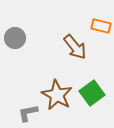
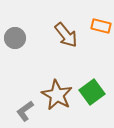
brown arrow: moved 9 px left, 12 px up
green square: moved 1 px up
gray L-shape: moved 3 px left, 2 px up; rotated 25 degrees counterclockwise
